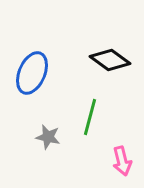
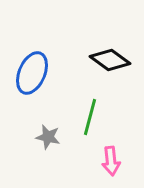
pink arrow: moved 11 px left; rotated 8 degrees clockwise
